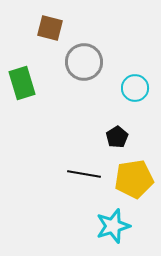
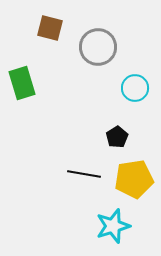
gray circle: moved 14 px right, 15 px up
